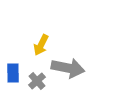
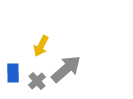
yellow arrow: moved 1 px down
gray arrow: moved 2 px left, 1 px down; rotated 52 degrees counterclockwise
